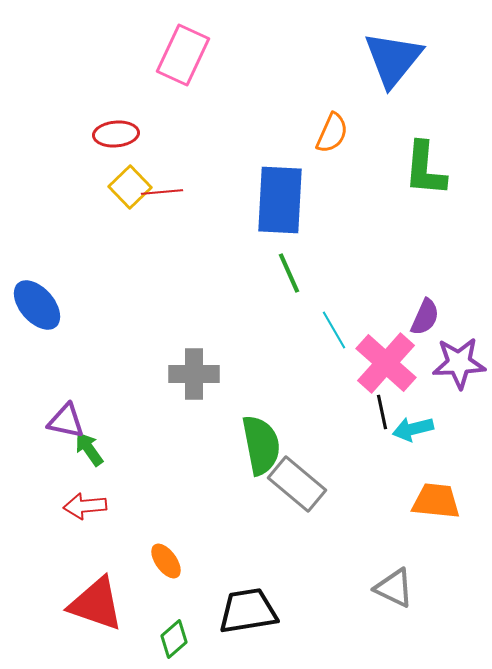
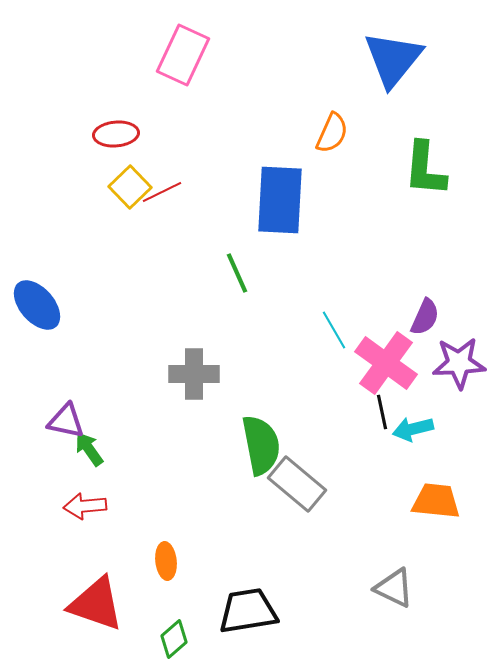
red line: rotated 21 degrees counterclockwise
green line: moved 52 px left
pink cross: rotated 6 degrees counterclockwise
orange ellipse: rotated 30 degrees clockwise
